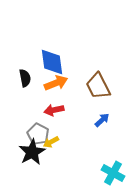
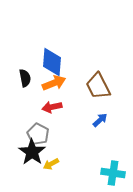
blue diamond: rotated 12 degrees clockwise
orange arrow: moved 2 px left
red arrow: moved 2 px left, 3 px up
blue arrow: moved 2 px left
yellow arrow: moved 22 px down
black star: rotated 8 degrees counterclockwise
cyan cross: rotated 20 degrees counterclockwise
